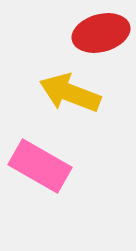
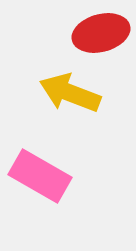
pink rectangle: moved 10 px down
